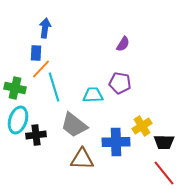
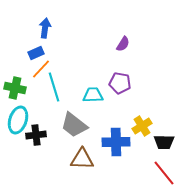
blue rectangle: rotated 63 degrees clockwise
